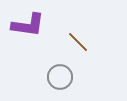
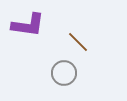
gray circle: moved 4 px right, 4 px up
